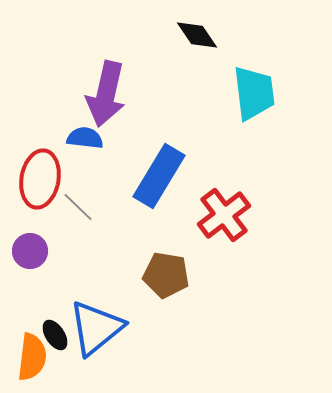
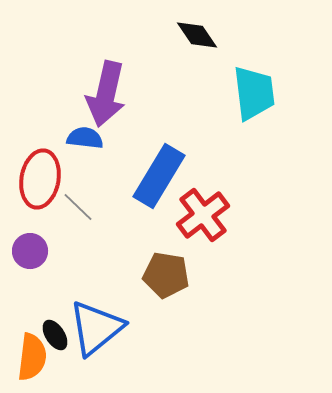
red cross: moved 21 px left
